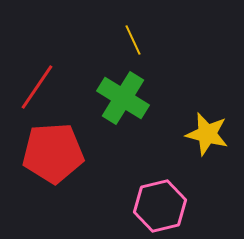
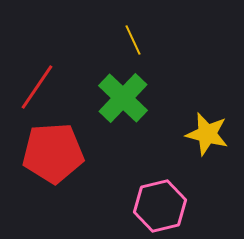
green cross: rotated 12 degrees clockwise
